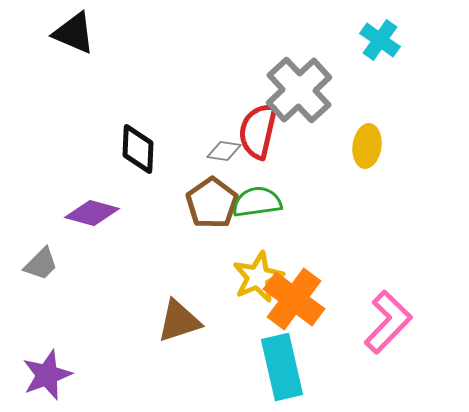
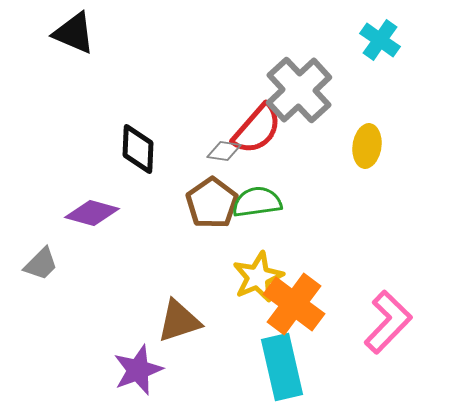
red semicircle: moved 1 px left, 2 px up; rotated 152 degrees counterclockwise
orange cross: moved 5 px down
purple star: moved 91 px right, 5 px up
